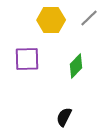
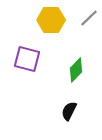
purple square: rotated 16 degrees clockwise
green diamond: moved 4 px down
black semicircle: moved 5 px right, 6 px up
